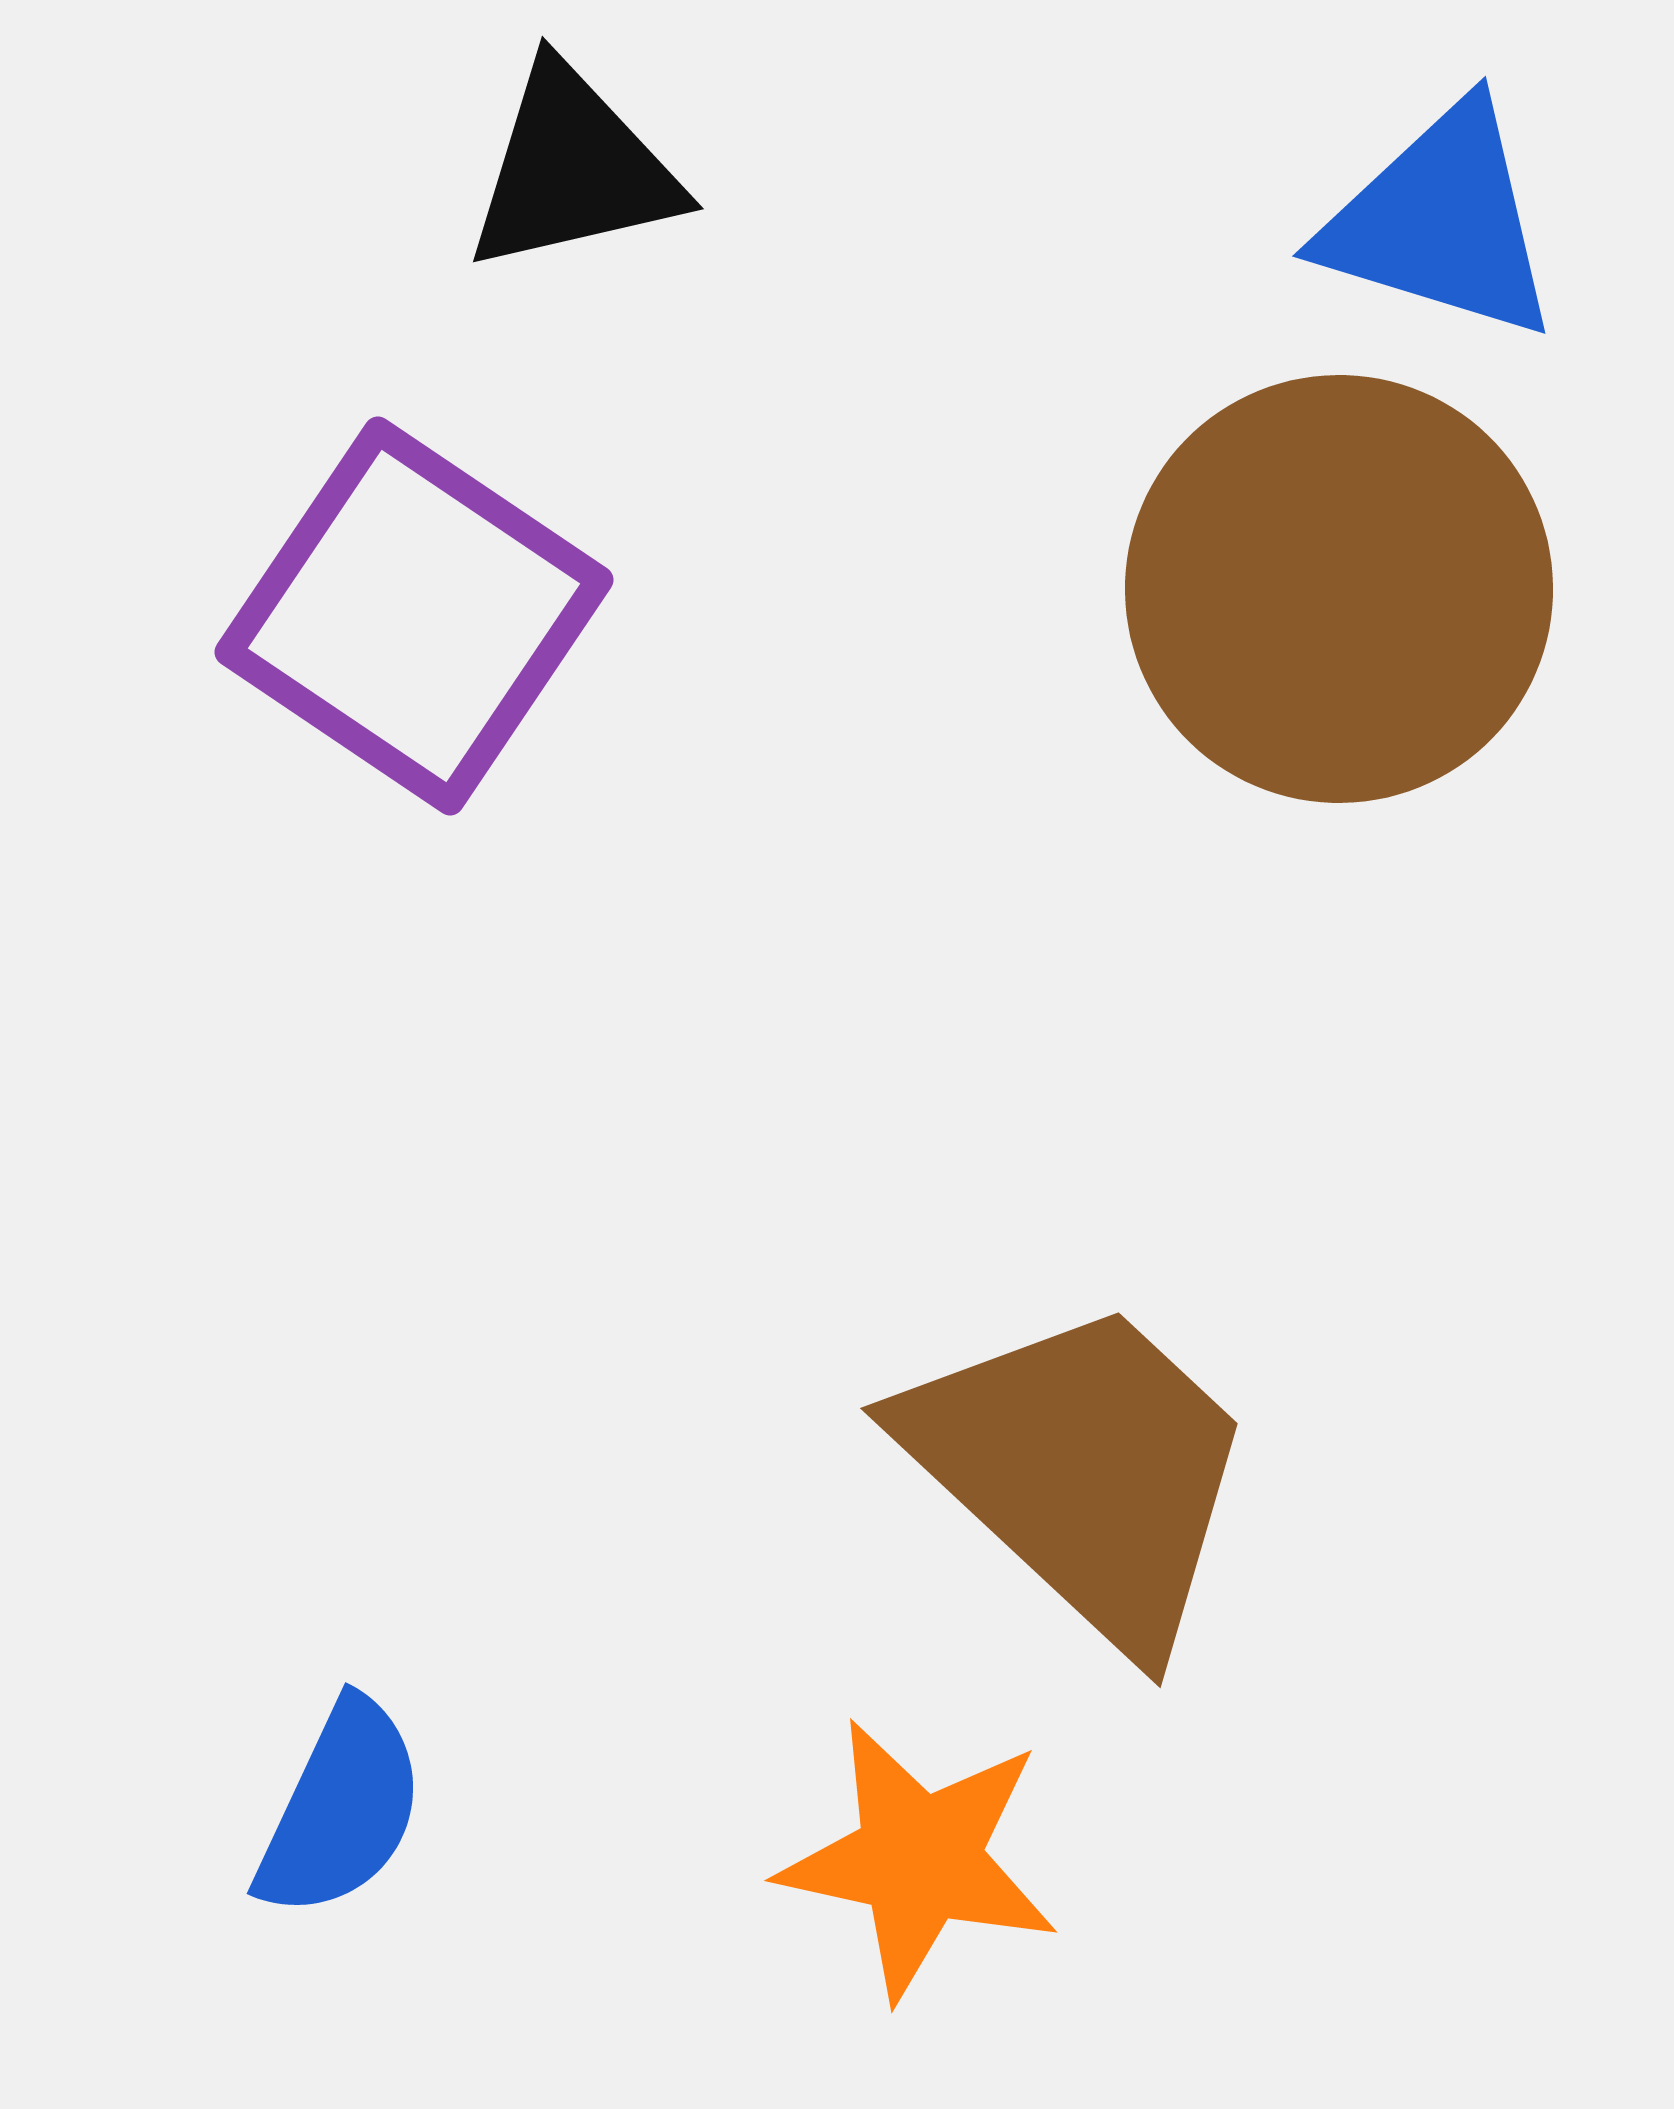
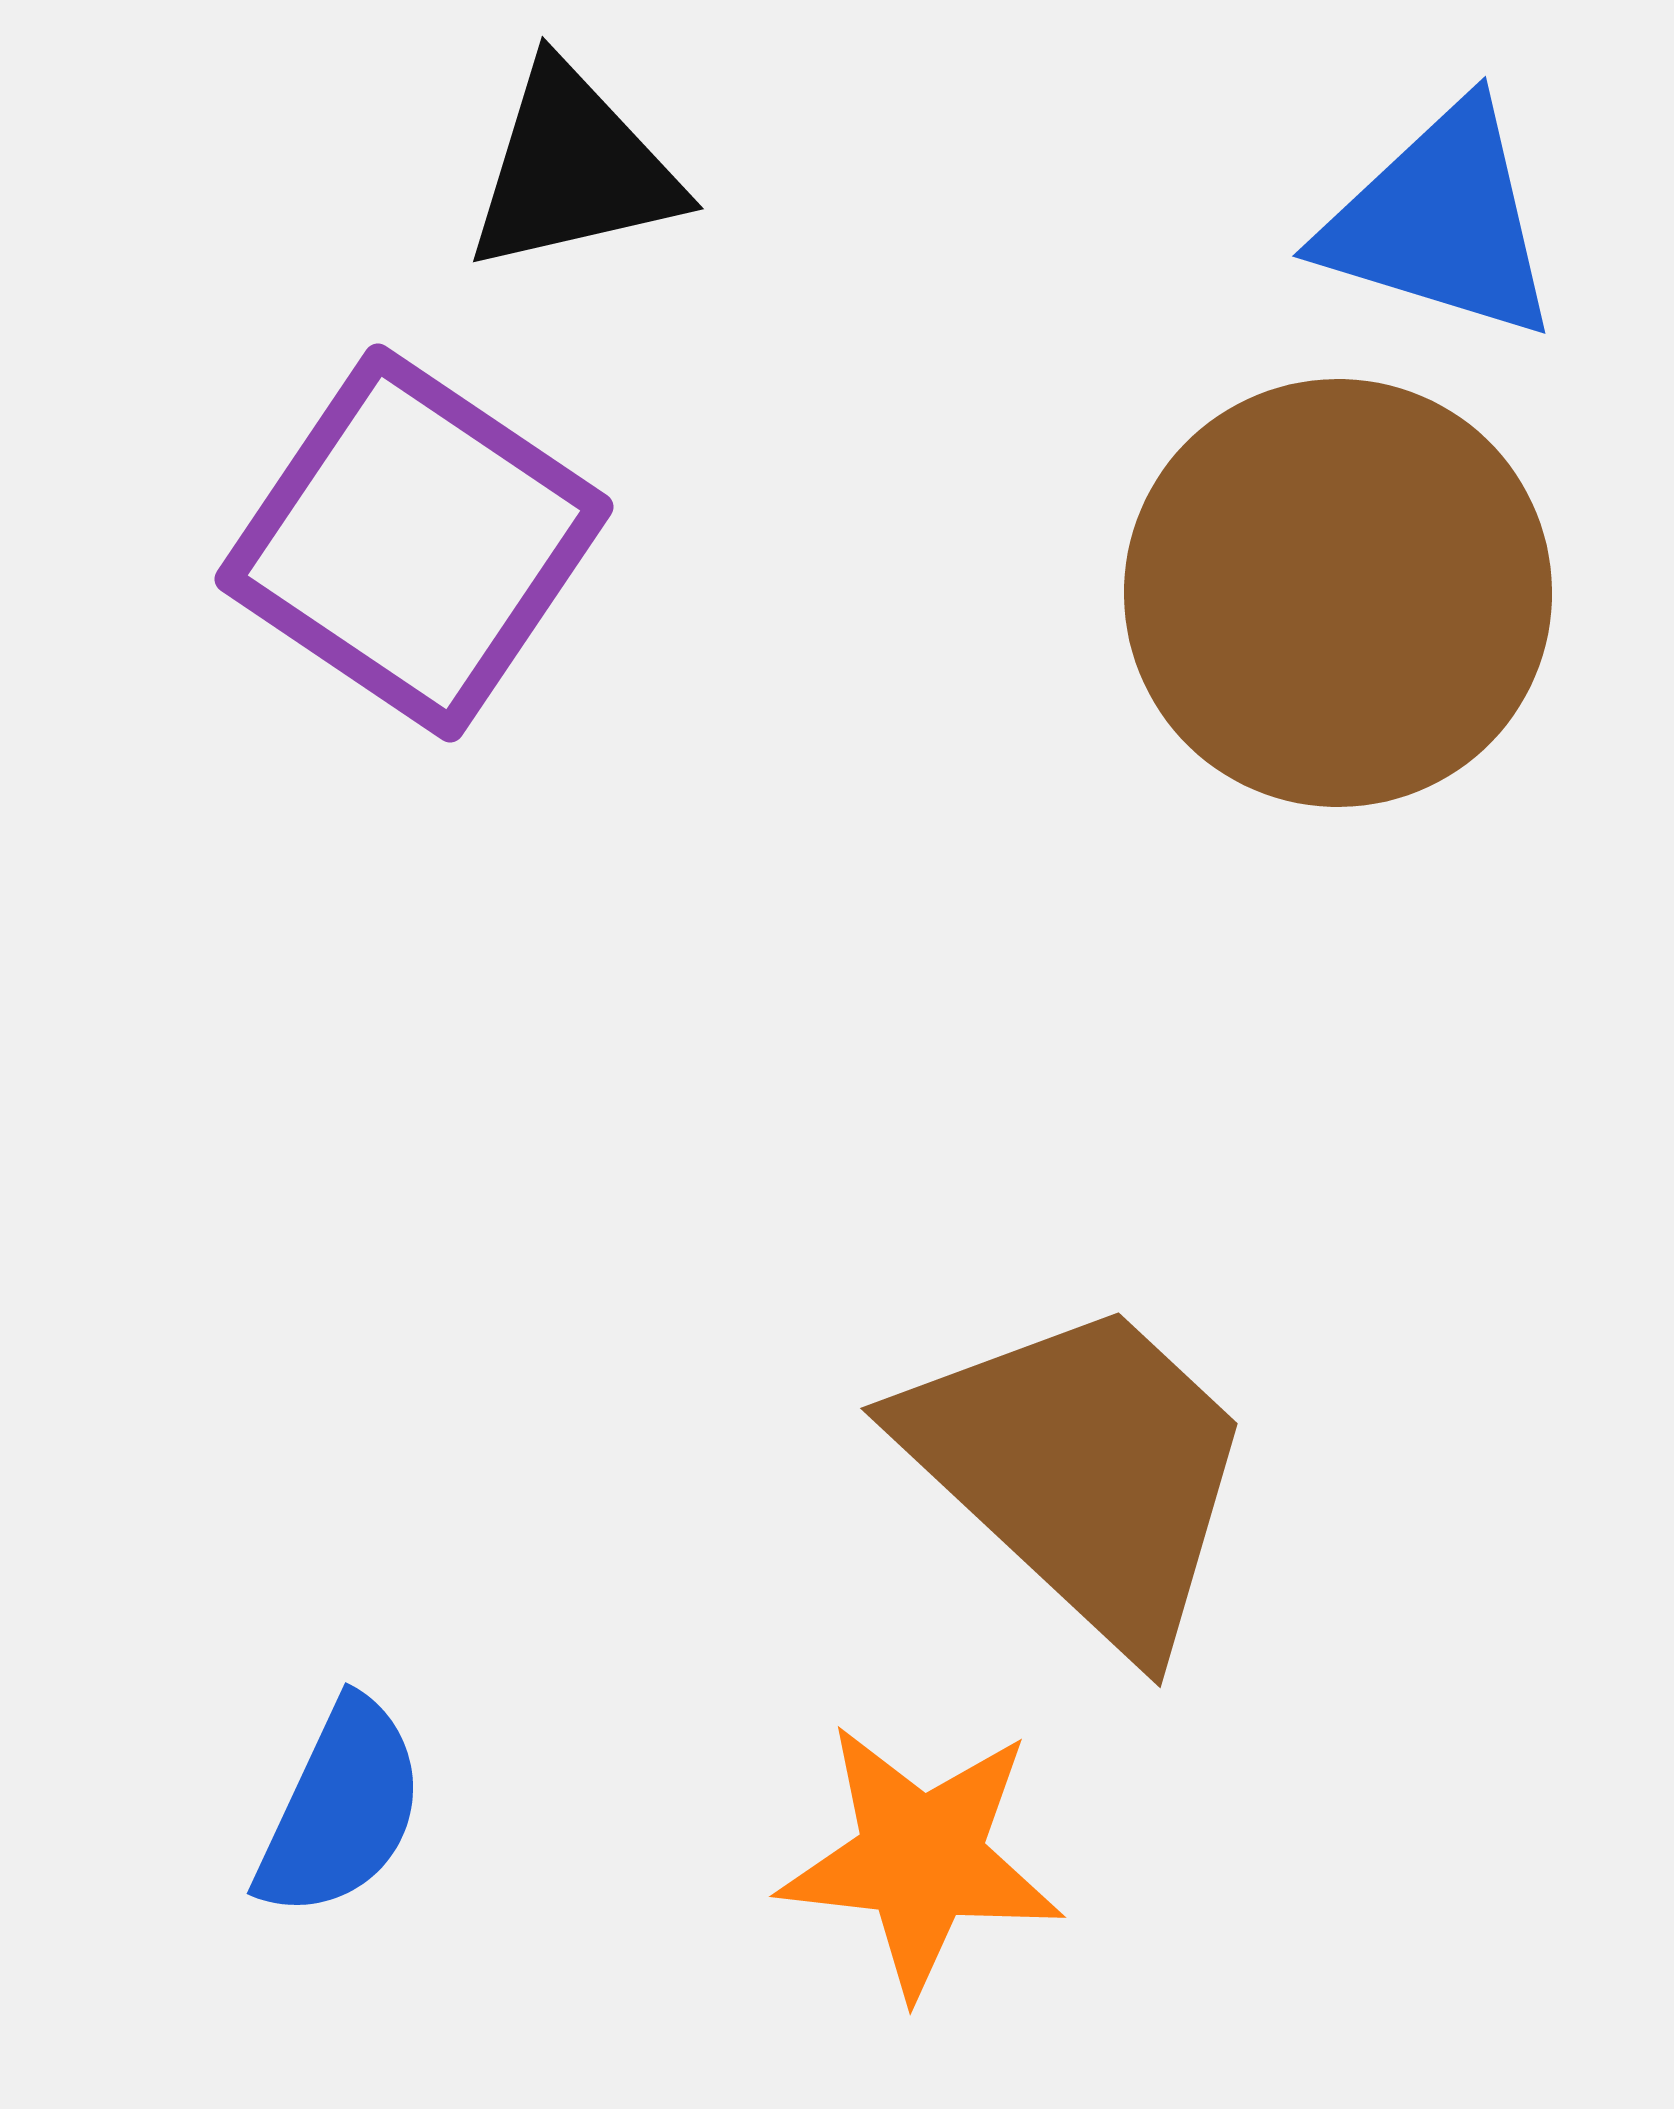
brown circle: moved 1 px left, 4 px down
purple square: moved 73 px up
orange star: moved 2 px right; rotated 6 degrees counterclockwise
